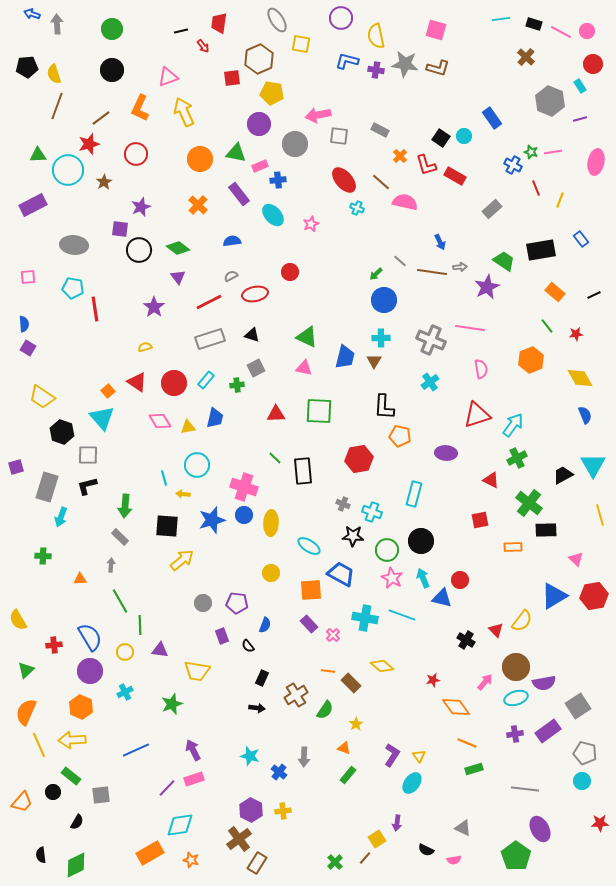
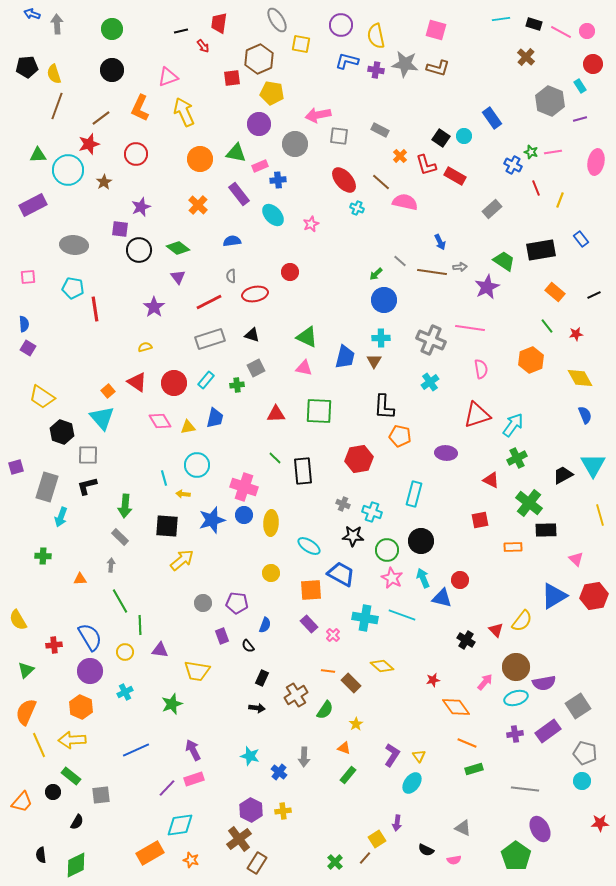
purple circle at (341, 18): moved 7 px down
gray semicircle at (231, 276): rotated 64 degrees counterclockwise
